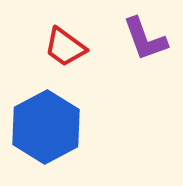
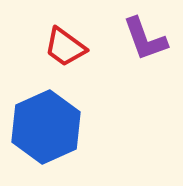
blue hexagon: rotated 4 degrees clockwise
